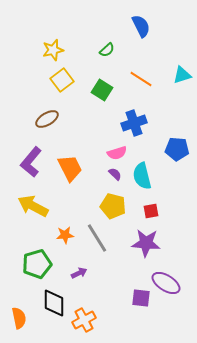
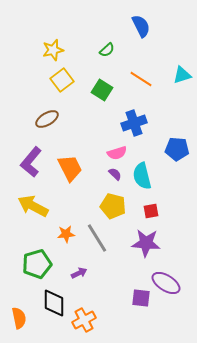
orange star: moved 1 px right, 1 px up
